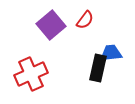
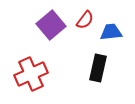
blue trapezoid: moved 21 px up
